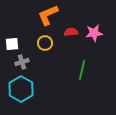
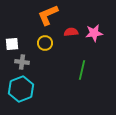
gray cross: rotated 24 degrees clockwise
cyan hexagon: rotated 10 degrees clockwise
